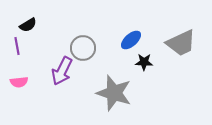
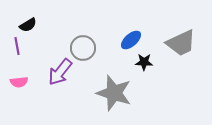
purple arrow: moved 2 px left, 1 px down; rotated 12 degrees clockwise
